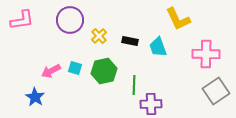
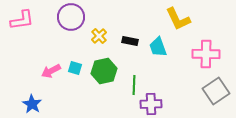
purple circle: moved 1 px right, 3 px up
blue star: moved 3 px left, 7 px down
